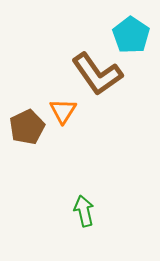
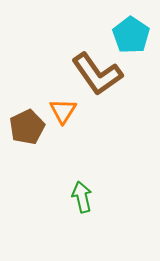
green arrow: moved 2 px left, 14 px up
